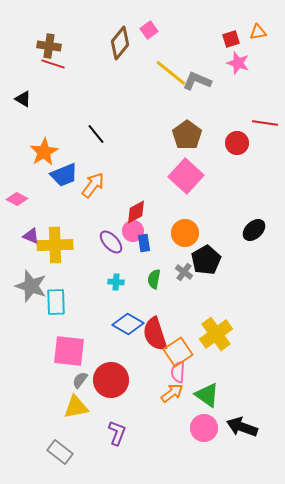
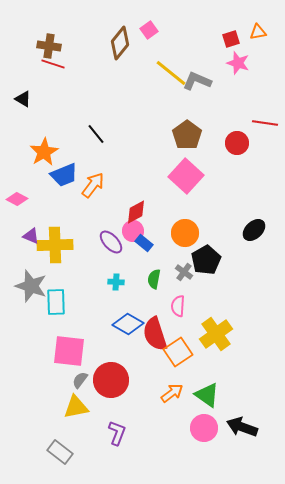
blue rectangle at (144, 243): rotated 42 degrees counterclockwise
pink semicircle at (178, 372): moved 66 px up
